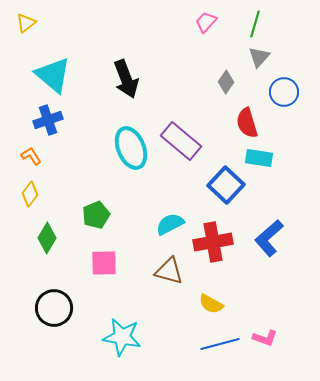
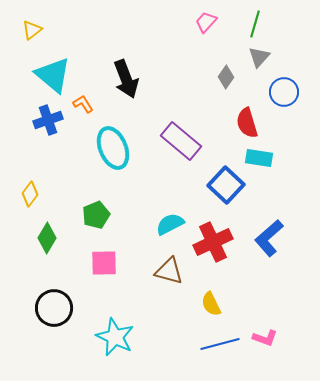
yellow triangle: moved 6 px right, 7 px down
gray diamond: moved 5 px up
cyan ellipse: moved 18 px left
orange L-shape: moved 52 px right, 52 px up
red cross: rotated 15 degrees counterclockwise
yellow semicircle: rotated 35 degrees clockwise
cyan star: moved 7 px left; rotated 15 degrees clockwise
